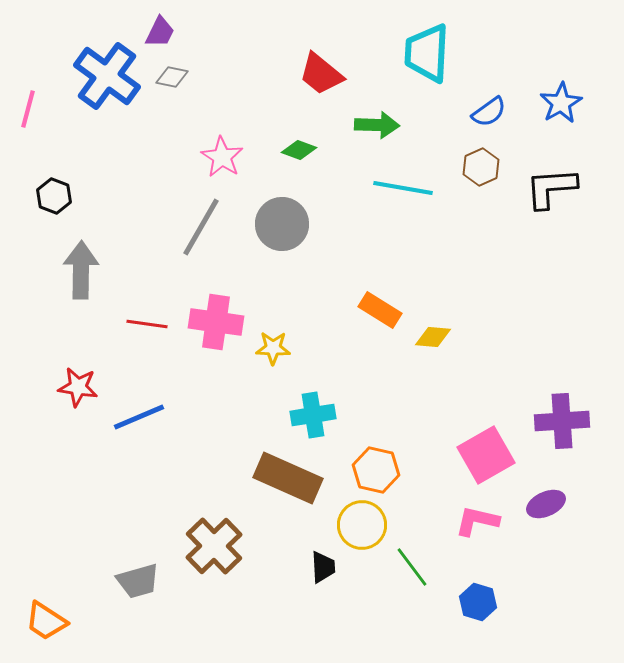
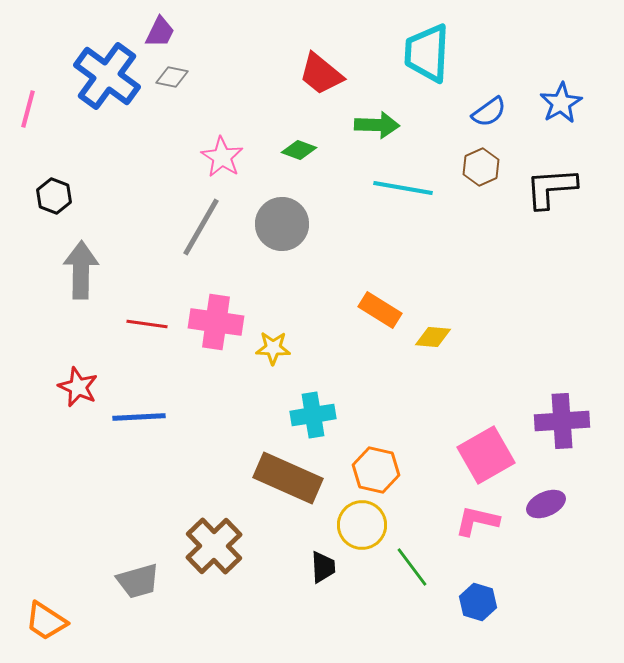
red star: rotated 15 degrees clockwise
blue line: rotated 20 degrees clockwise
